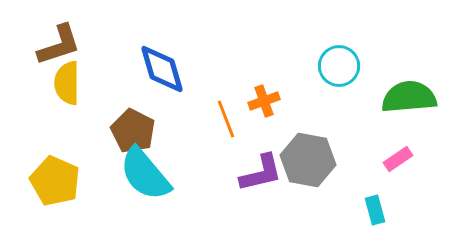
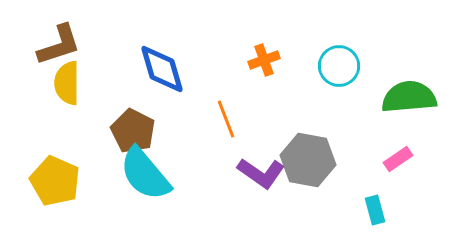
orange cross: moved 41 px up
purple L-shape: rotated 48 degrees clockwise
